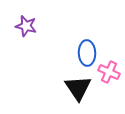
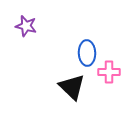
pink cross: rotated 25 degrees counterclockwise
black triangle: moved 6 px left, 1 px up; rotated 12 degrees counterclockwise
